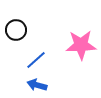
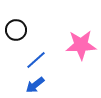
blue arrow: moved 2 px left; rotated 54 degrees counterclockwise
